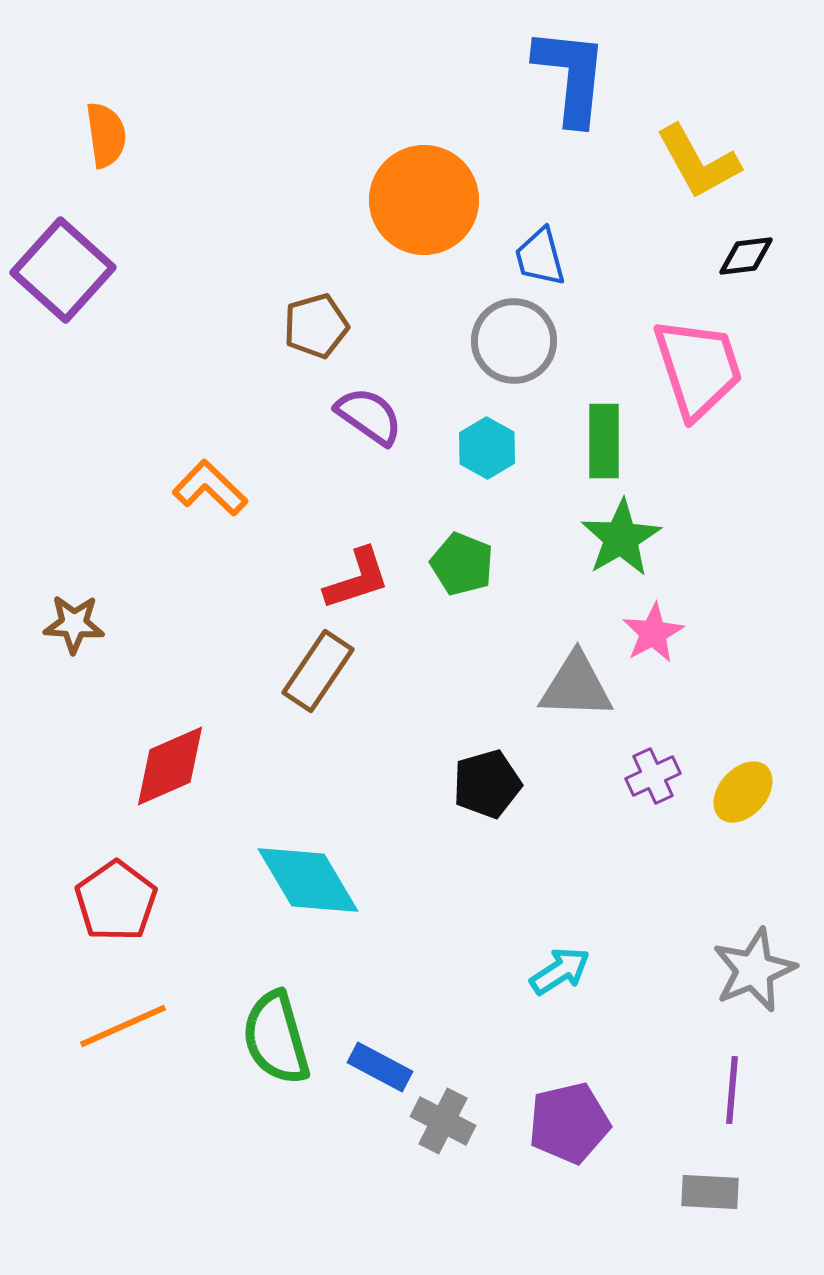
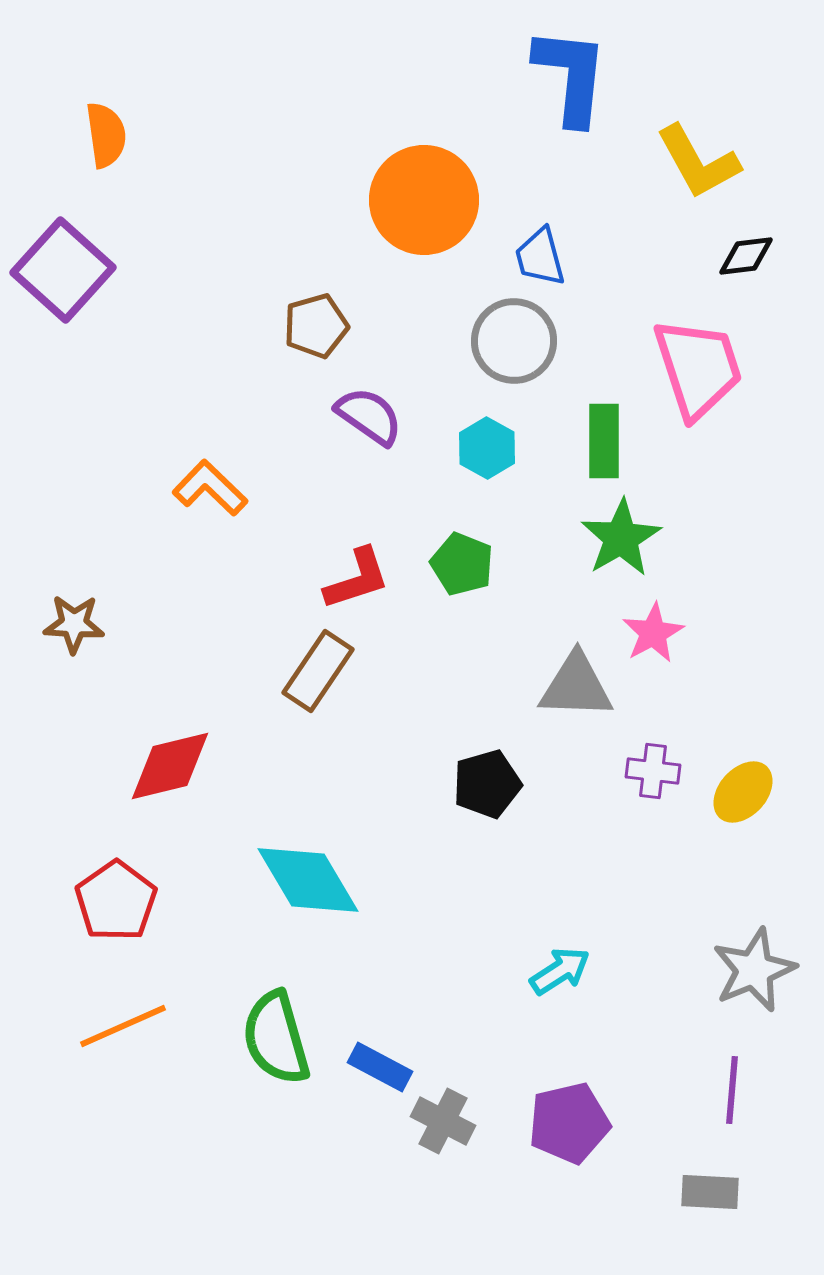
red diamond: rotated 10 degrees clockwise
purple cross: moved 5 px up; rotated 32 degrees clockwise
